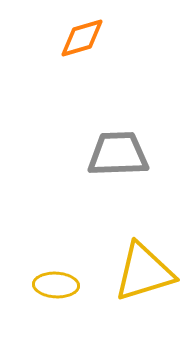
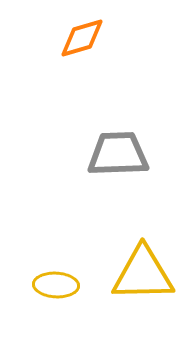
yellow triangle: moved 1 px left, 2 px down; rotated 16 degrees clockwise
